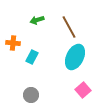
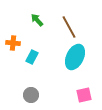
green arrow: rotated 64 degrees clockwise
pink square: moved 1 px right, 5 px down; rotated 28 degrees clockwise
